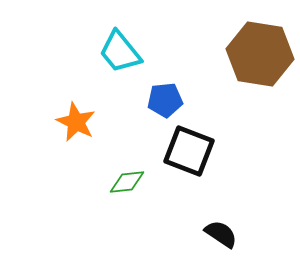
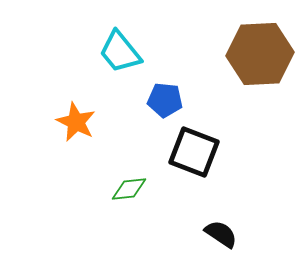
brown hexagon: rotated 12 degrees counterclockwise
blue pentagon: rotated 12 degrees clockwise
black square: moved 5 px right, 1 px down
green diamond: moved 2 px right, 7 px down
